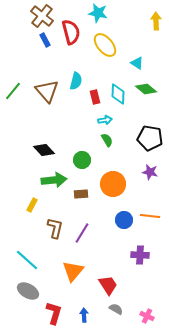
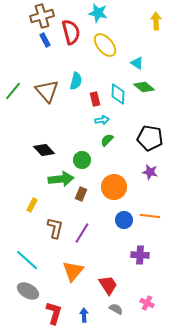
brown cross: rotated 35 degrees clockwise
green diamond: moved 2 px left, 2 px up
red rectangle: moved 2 px down
cyan arrow: moved 3 px left
green semicircle: rotated 104 degrees counterclockwise
green arrow: moved 7 px right, 1 px up
orange circle: moved 1 px right, 3 px down
brown rectangle: rotated 64 degrees counterclockwise
pink cross: moved 13 px up
